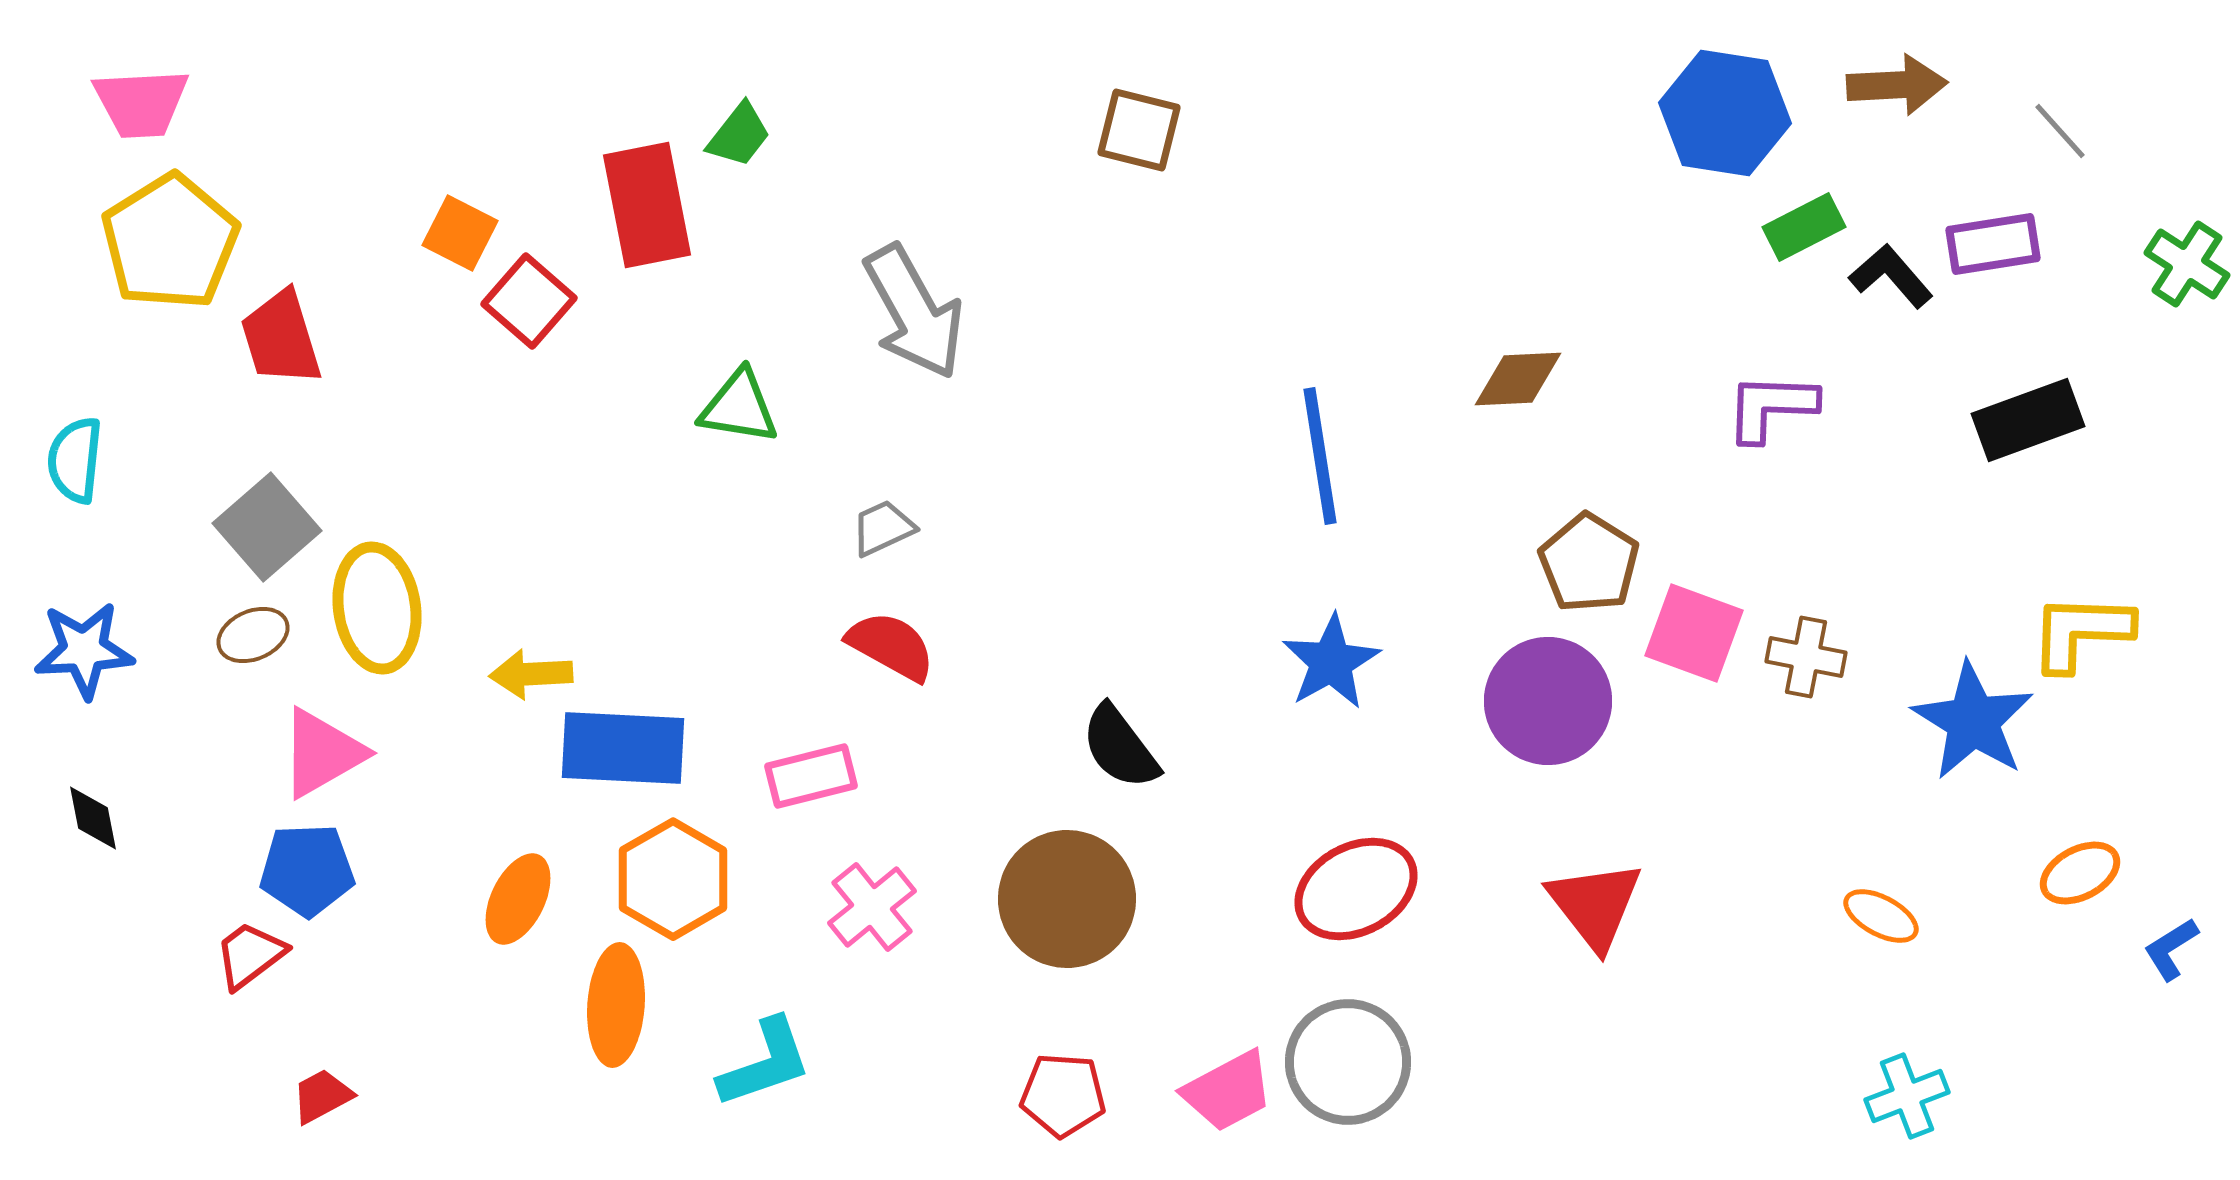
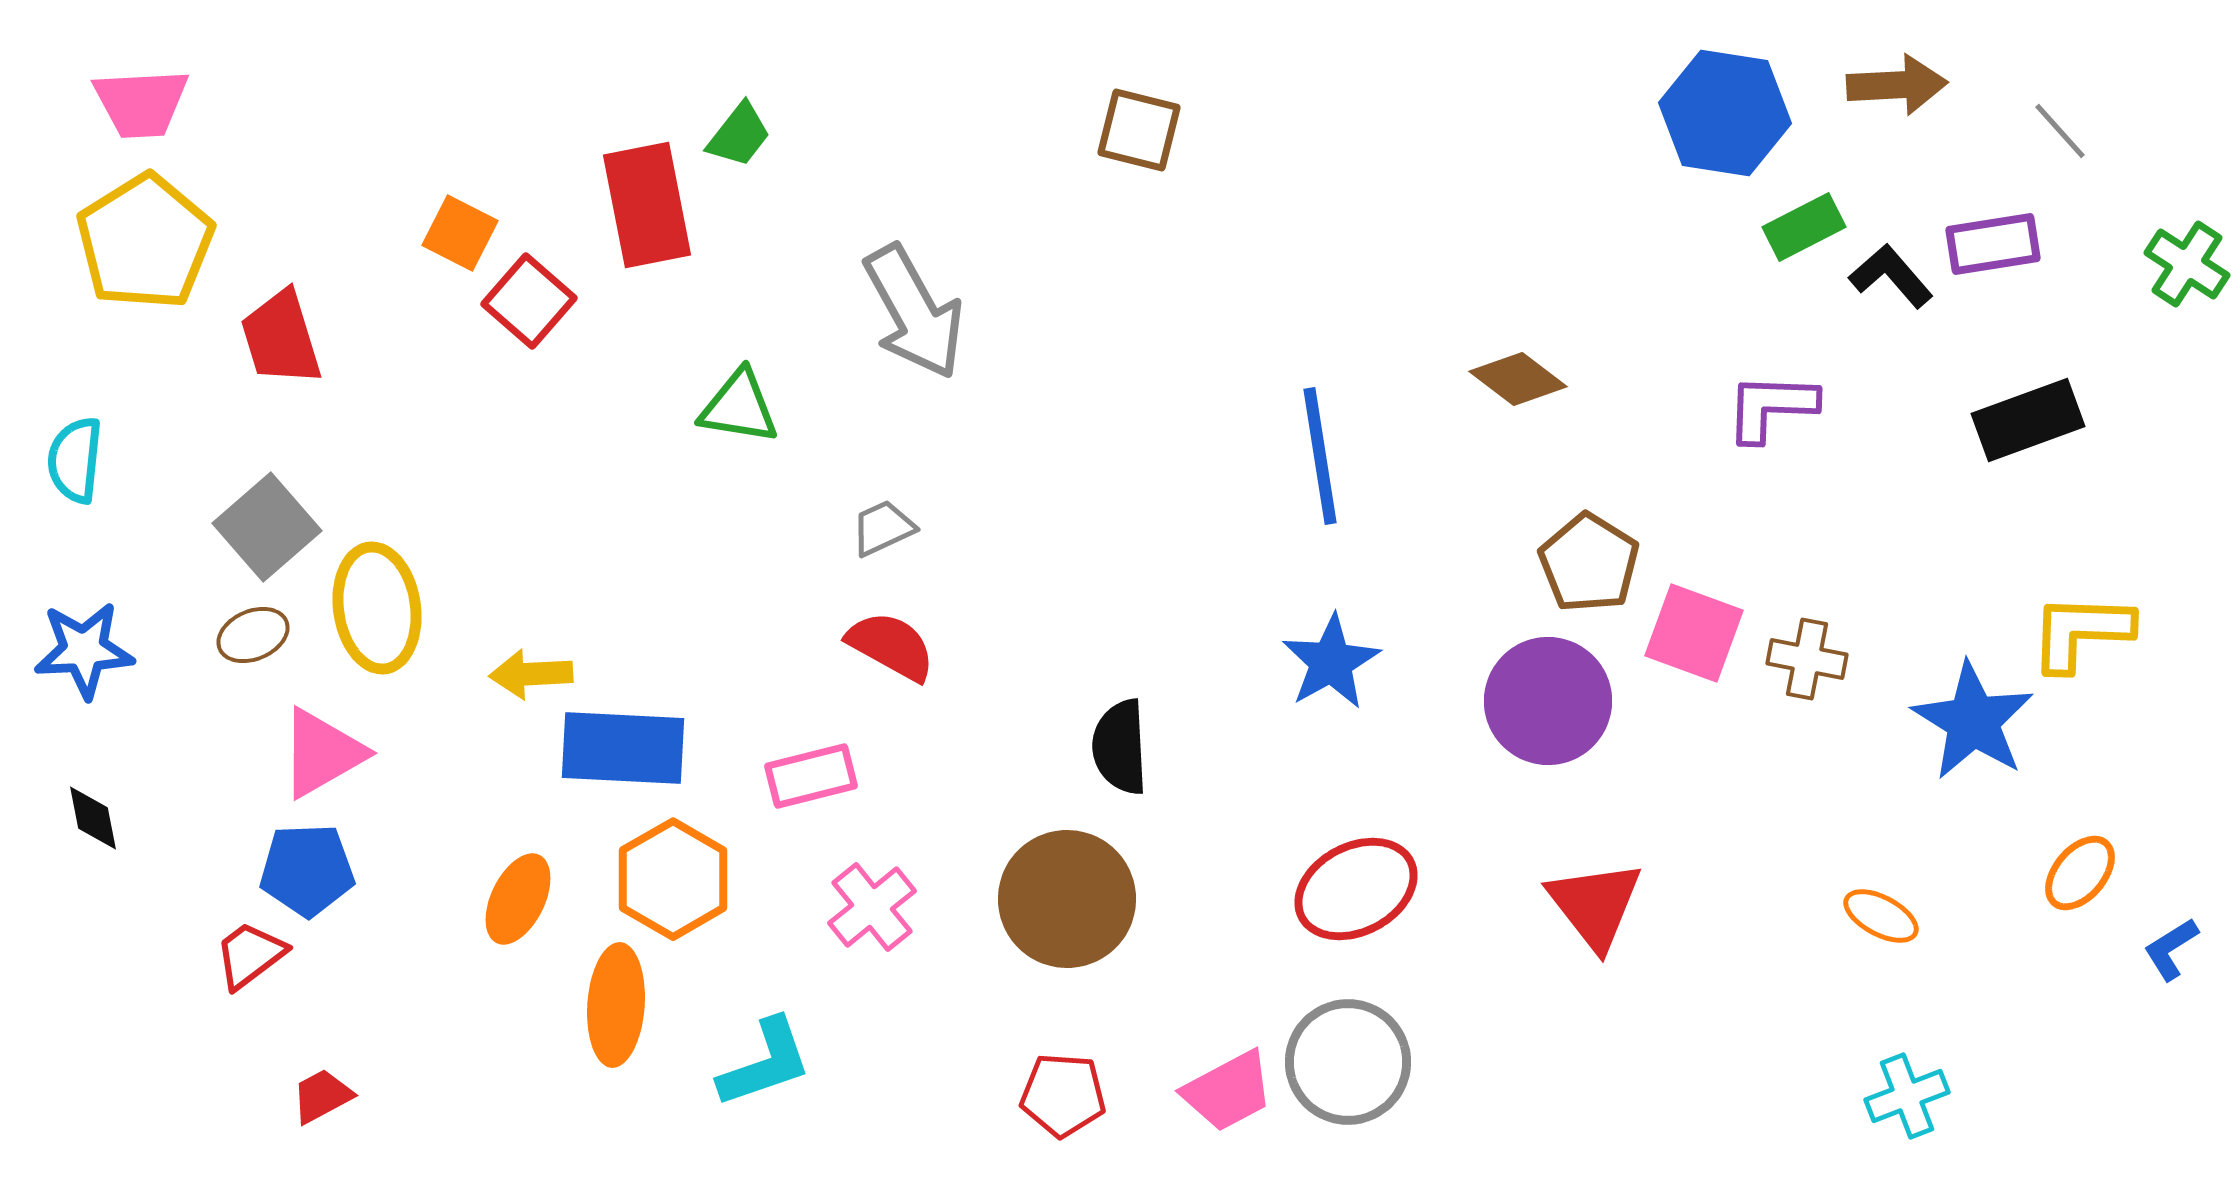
yellow pentagon at (170, 242): moved 25 px left
brown diamond at (1518, 379): rotated 40 degrees clockwise
brown cross at (1806, 657): moved 1 px right, 2 px down
black semicircle at (1120, 747): rotated 34 degrees clockwise
orange ellipse at (2080, 873): rotated 22 degrees counterclockwise
